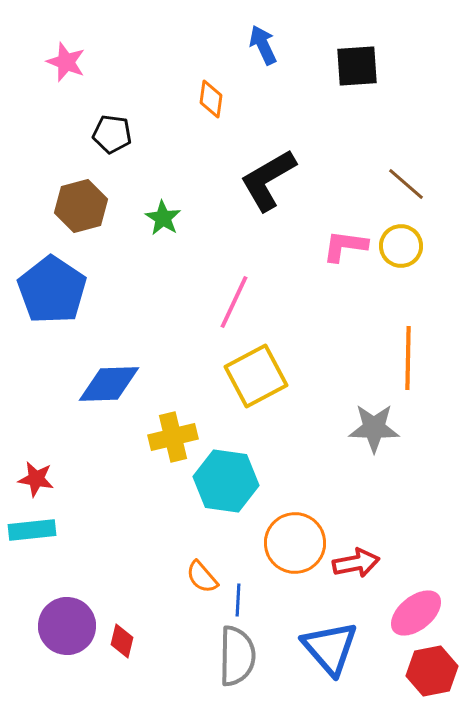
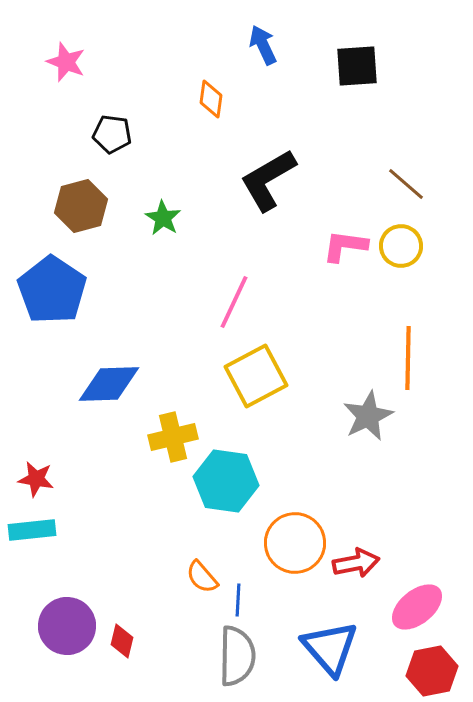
gray star: moved 6 px left, 12 px up; rotated 27 degrees counterclockwise
pink ellipse: moved 1 px right, 6 px up
